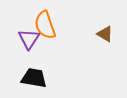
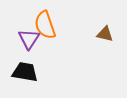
brown triangle: rotated 18 degrees counterclockwise
black trapezoid: moved 9 px left, 6 px up
